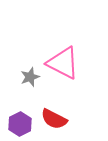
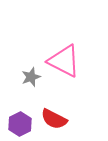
pink triangle: moved 1 px right, 2 px up
gray star: moved 1 px right
